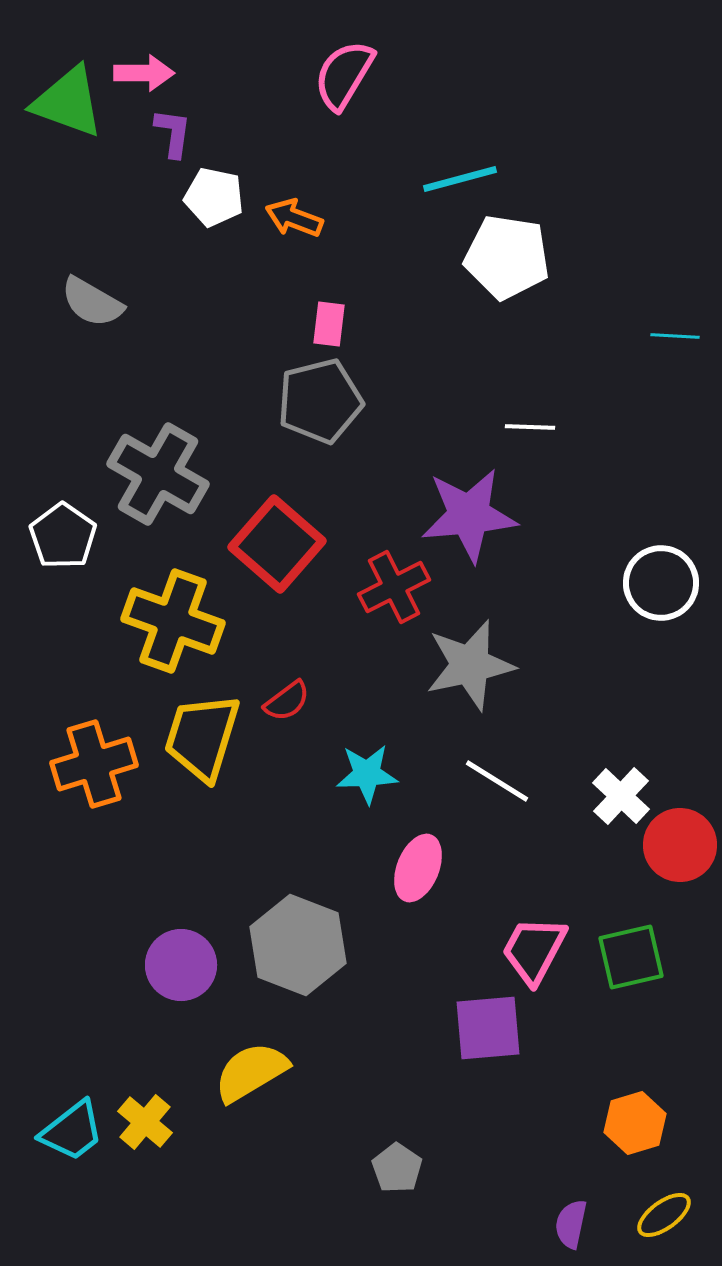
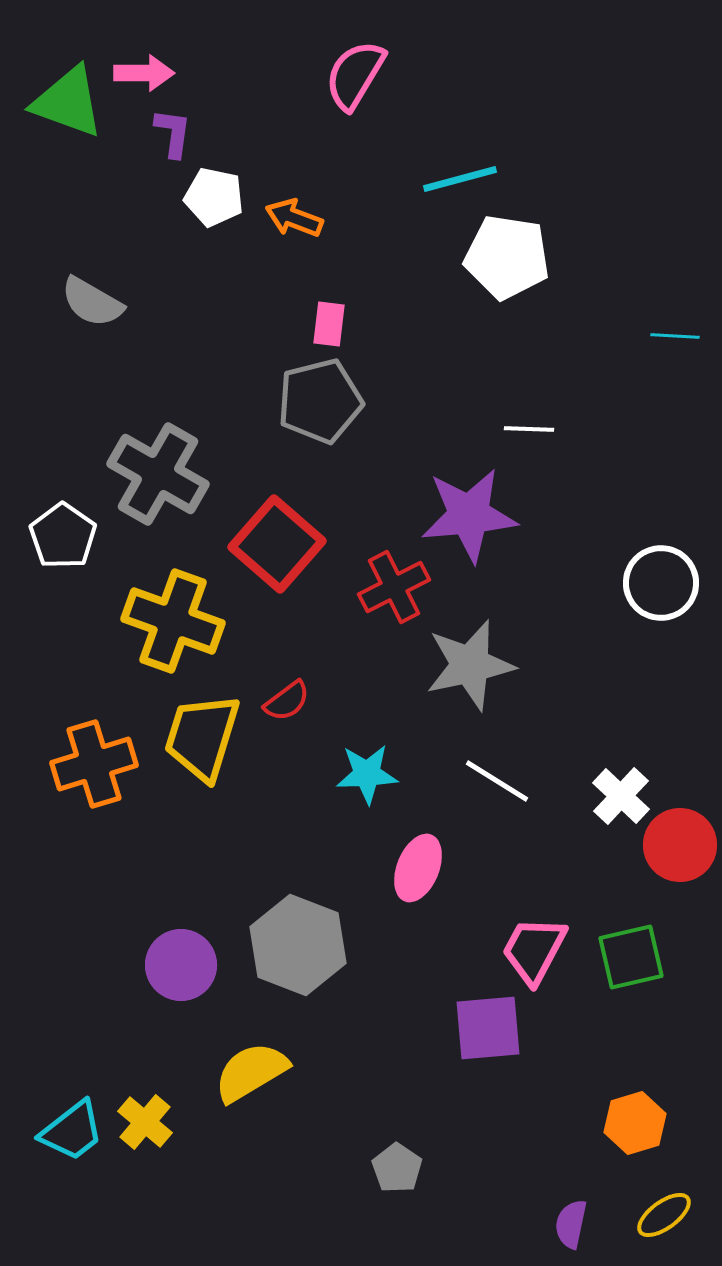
pink semicircle at (344, 75): moved 11 px right
white line at (530, 427): moved 1 px left, 2 px down
